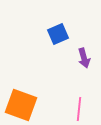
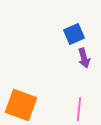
blue square: moved 16 px right
